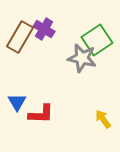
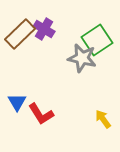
brown rectangle: moved 3 px up; rotated 16 degrees clockwise
red L-shape: rotated 56 degrees clockwise
